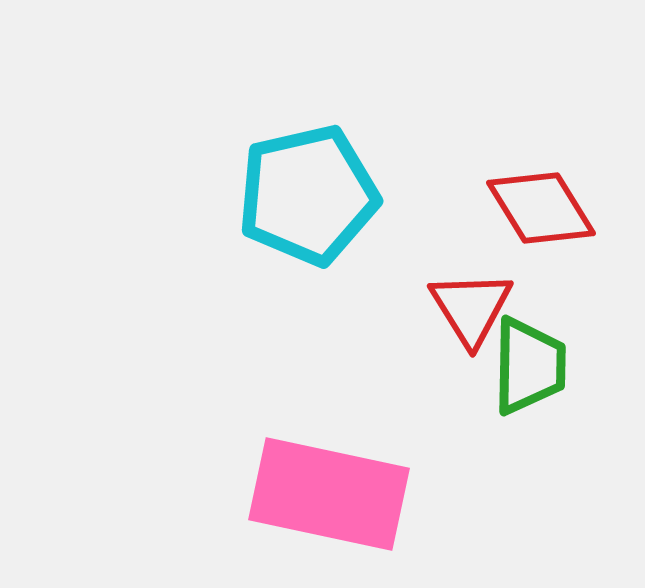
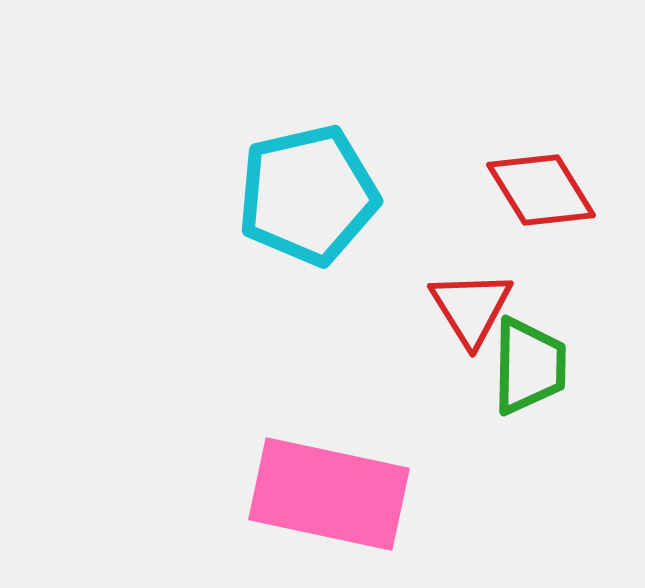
red diamond: moved 18 px up
